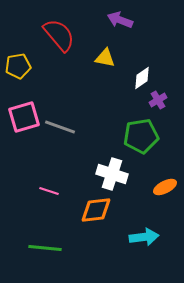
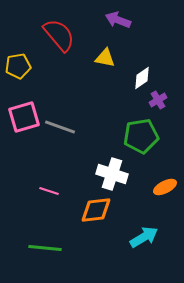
purple arrow: moved 2 px left
cyan arrow: rotated 24 degrees counterclockwise
